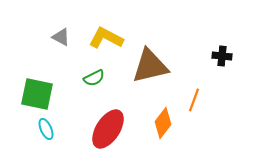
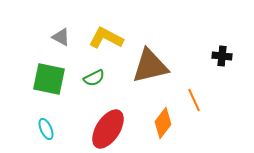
green square: moved 12 px right, 15 px up
orange line: rotated 45 degrees counterclockwise
